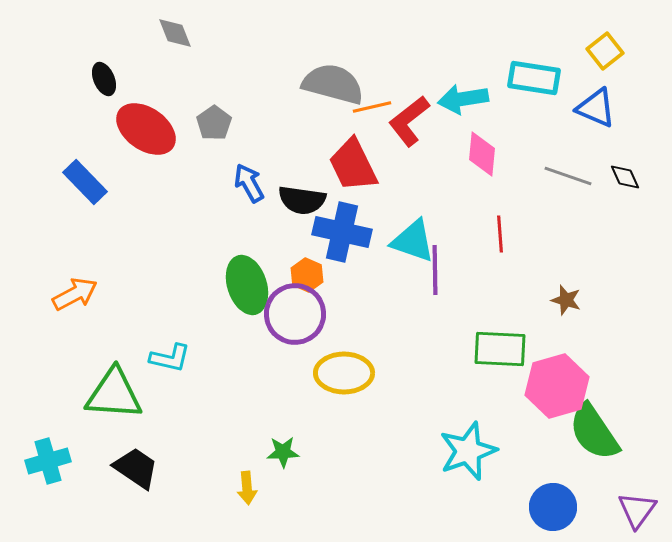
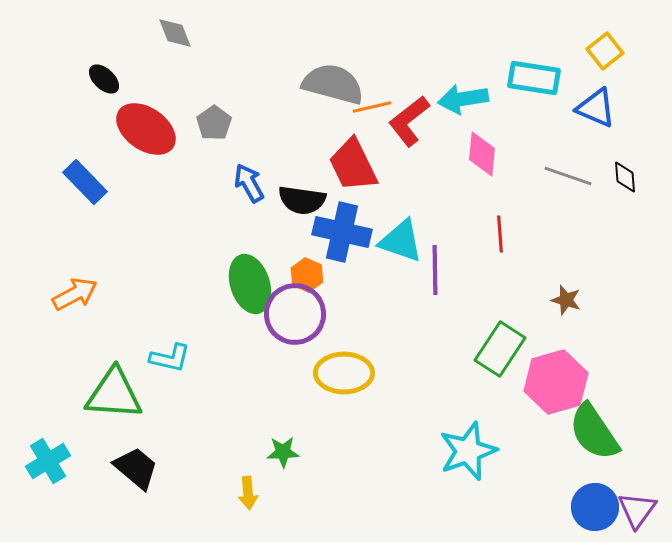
black ellipse: rotated 24 degrees counterclockwise
black diamond: rotated 20 degrees clockwise
cyan triangle: moved 12 px left
green ellipse: moved 3 px right, 1 px up
green rectangle: rotated 60 degrees counterclockwise
pink hexagon: moved 1 px left, 4 px up
cyan cross: rotated 15 degrees counterclockwise
black trapezoid: rotated 6 degrees clockwise
yellow arrow: moved 1 px right, 5 px down
blue circle: moved 42 px right
